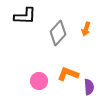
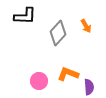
orange arrow: moved 3 px up; rotated 48 degrees counterclockwise
